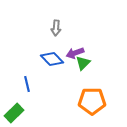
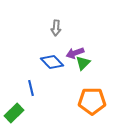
blue diamond: moved 3 px down
blue line: moved 4 px right, 4 px down
